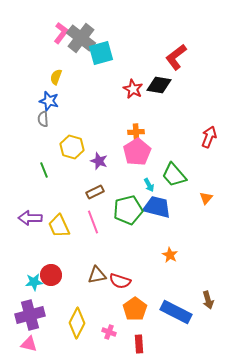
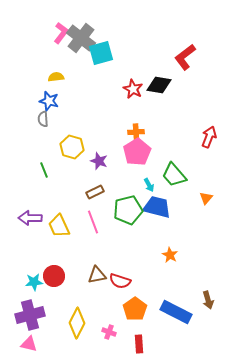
red L-shape: moved 9 px right
yellow semicircle: rotated 63 degrees clockwise
red circle: moved 3 px right, 1 px down
